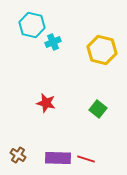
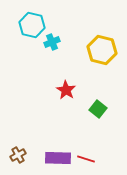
cyan cross: moved 1 px left
red star: moved 20 px right, 13 px up; rotated 18 degrees clockwise
brown cross: rotated 28 degrees clockwise
